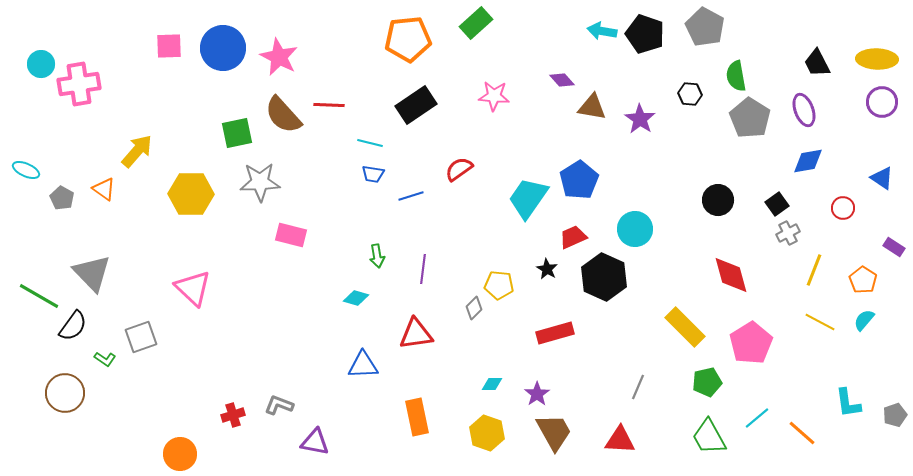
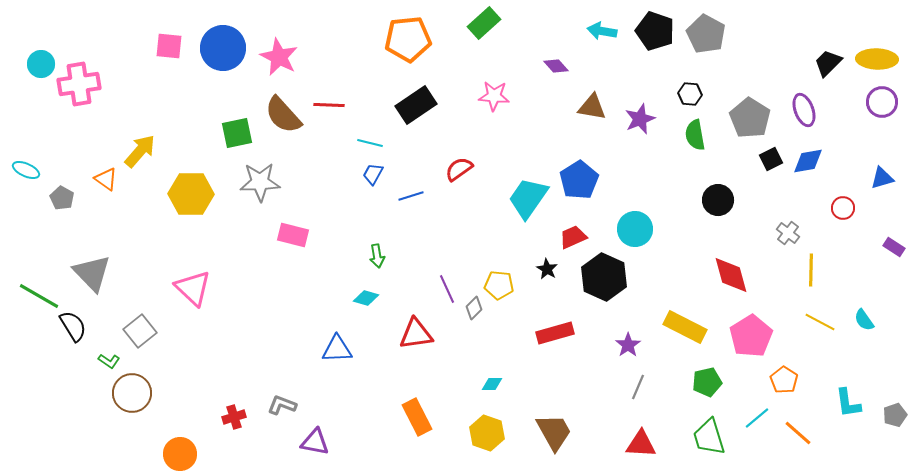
green rectangle at (476, 23): moved 8 px right
gray pentagon at (705, 27): moved 1 px right, 7 px down
black pentagon at (645, 34): moved 10 px right, 3 px up
pink square at (169, 46): rotated 8 degrees clockwise
black trapezoid at (817, 63): moved 11 px right; rotated 72 degrees clockwise
green semicircle at (736, 76): moved 41 px left, 59 px down
purple diamond at (562, 80): moved 6 px left, 14 px up
purple star at (640, 119): rotated 16 degrees clockwise
yellow arrow at (137, 151): moved 3 px right
blue trapezoid at (373, 174): rotated 110 degrees clockwise
blue triangle at (882, 178): rotated 50 degrees counterclockwise
orange triangle at (104, 189): moved 2 px right, 10 px up
black square at (777, 204): moved 6 px left, 45 px up; rotated 10 degrees clockwise
gray cross at (788, 233): rotated 25 degrees counterclockwise
pink rectangle at (291, 235): moved 2 px right
purple line at (423, 269): moved 24 px right, 20 px down; rotated 32 degrees counterclockwise
yellow line at (814, 270): moved 3 px left; rotated 20 degrees counterclockwise
orange pentagon at (863, 280): moved 79 px left, 100 px down
cyan diamond at (356, 298): moved 10 px right
cyan semicircle at (864, 320): rotated 75 degrees counterclockwise
black semicircle at (73, 326): rotated 68 degrees counterclockwise
yellow rectangle at (685, 327): rotated 18 degrees counterclockwise
gray square at (141, 337): moved 1 px left, 6 px up; rotated 20 degrees counterclockwise
pink pentagon at (751, 343): moved 7 px up
green L-shape at (105, 359): moved 4 px right, 2 px down
blue triangle at (363, 365): moved 26 px left, 16 px up
brown circle at (65, 393): moved 67 px right
purple star at (537, 394): moved 91 px right, 49 px up
gray L-shape at (279, 405): moved 3 px right
red cross at (233, 415): moved 1 px right, 2 px down
orange rectangle at (417, 417): rotated 15 degrees counterclockwise
orange line at (802, 433): moved 4 px left
green trapezoid at (709, 437): rotated 12 degrees clockwise
red triangle at (620, 440): moved 21 px right, 4 px down
